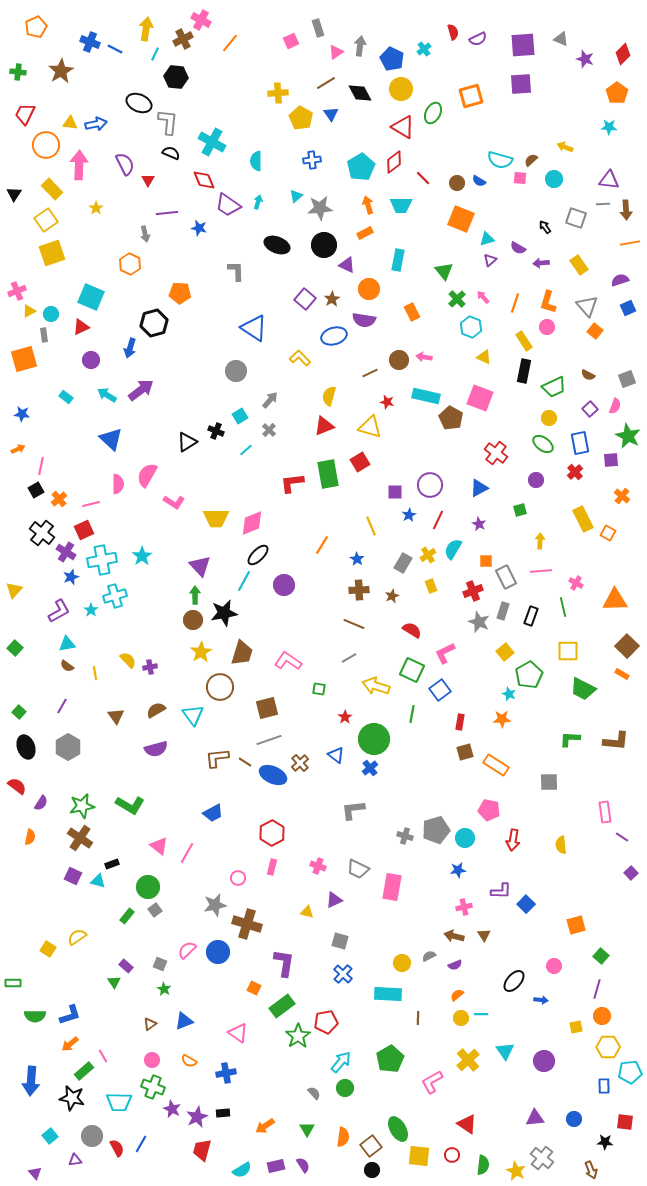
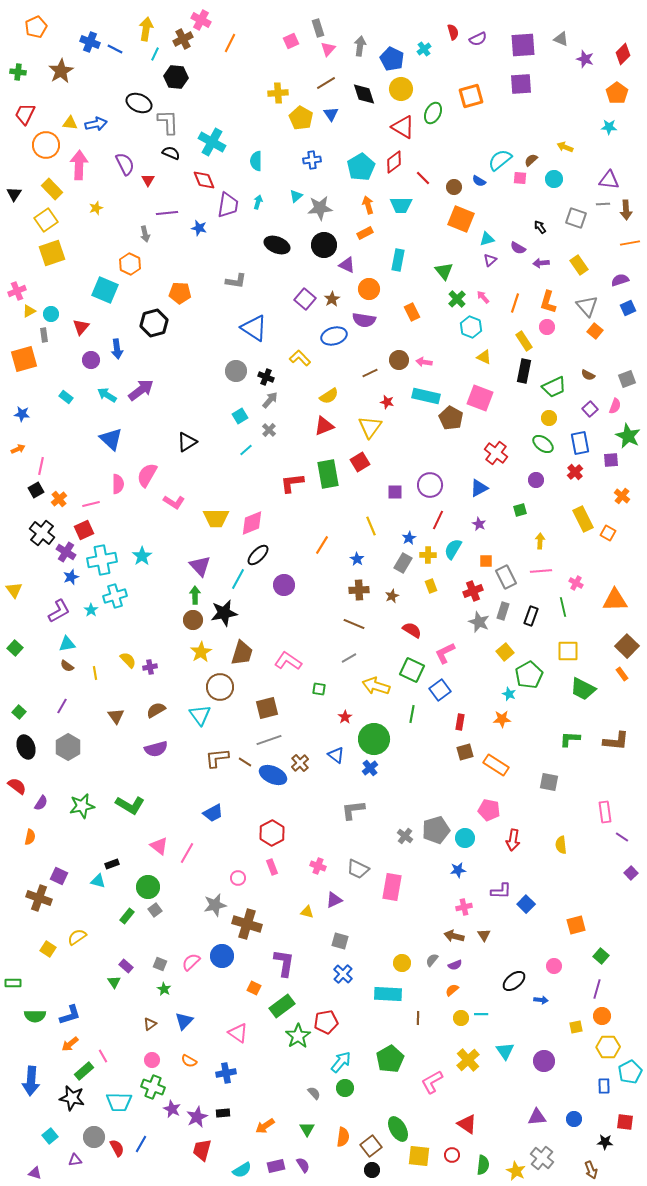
orange line at (230, 43): rotated 12 degrees counterclockwise
pink triangle at (336, 52): moved 8 px left, 3 px up; rotated 14 degrees counterclockwise
black diamond at (360, 93): moved 4 px right, 1 px down; rotated 10 degrees clockwise
gray L-shape at (168, 122): rotated 8 degrees counterclockwise
cyan semicircle at (500, 160): rotated 125 degrees clockwise
brown circle at (457, 183): moved 3 px left, 4 px down
purple trapezoid at (228, 205): rotated 116 degrees counterclockwise
yellow star at (96, 208): rotated 16 degrees clockwise
black arrow at (545, 227): moved 5 px left
gray L-shape at (236, 271): moved 10 px down; rotated 100 degrees clockwise
cyan square at (91, 297): moved 14 px right, 7 px up
red triangle at (81, 327): rotated 24 degrees counterclockwise
blue arrow at (130, 348): moved 13 px left, 1 px down; rotated 24 degrees counterclockwise
pink arrow at (424, 357): moved 5 px down
yellow semicircle at (329, 396): rotated 138 degrees counterclockwise
yellow triangle at (370, 427): rotated 50 degrees clockwise
black cross at (216, 431): moved 50 px right, 54 px up
blue star at (409, 515): moved 23 px down
yellow cross at (428, 555): rotated 35 degrees clockwise
cyan line at (244, 581): moved 6 px left, 2 px up
yellow triangle at (14, 590): rotated 18 degrees counterclockwise
orange rectangle at (622, 674): rotated 24 degrees clockwise
cyan triangle at (193, 715): moved 7 px right
gray square at (549, 782): rotated 12 degrees clockwise
gray cross at (405, 836): rotated 21 degrees clockwise
brown cross at (80, 838): moved 41 px left, 60 px down; rotated 15 degrees counterclockwise
pink rectangle at (272, 867): rotated 35 degrees counterclockwise
purple square at (73, 876): moved 14 px left
pink semicircle at (187, 950): moved 4 px right, 12 px down
blue circle at (218, 952): moved 4 px right, 4 px down
gray semicircle at (429, 956): moved 3 px right, 4 px down; rotated 24 degrees counterclockwise
black ellipse at (514, 981): rotated 10 degrees clockwise
orange semicircle at (457, 995): moved 5 px left, 5 px up
blue triangle at (184, 1021): rotated 24 degrees counterclockwise
cyan pentagon at (630, 1072): rotated 20 degrees counterclockwise
purple triangle at (535, 1118): moved 2 px right, 1 px up
gray circle at (92, 1136): moved 2 px right, 1 px down
purple triangle at (35, 1173): rotated 32 degrees counterclockwise
